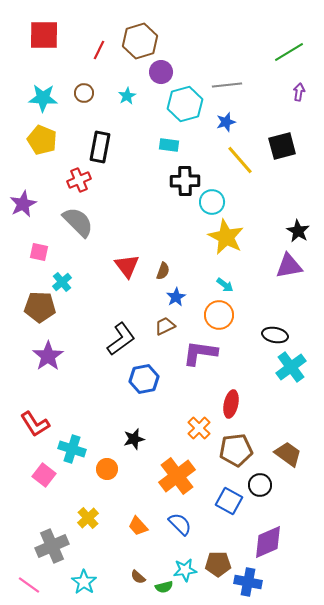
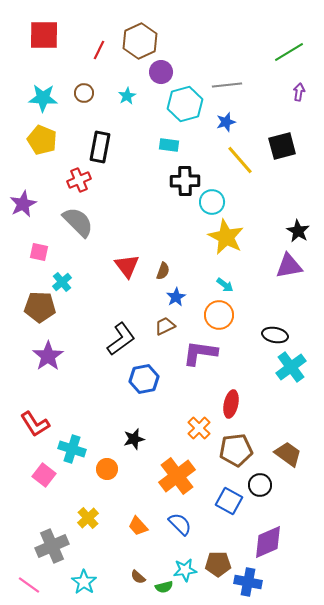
brown hexagon at (140, 41): rotated 8 degrees counterclockwise
